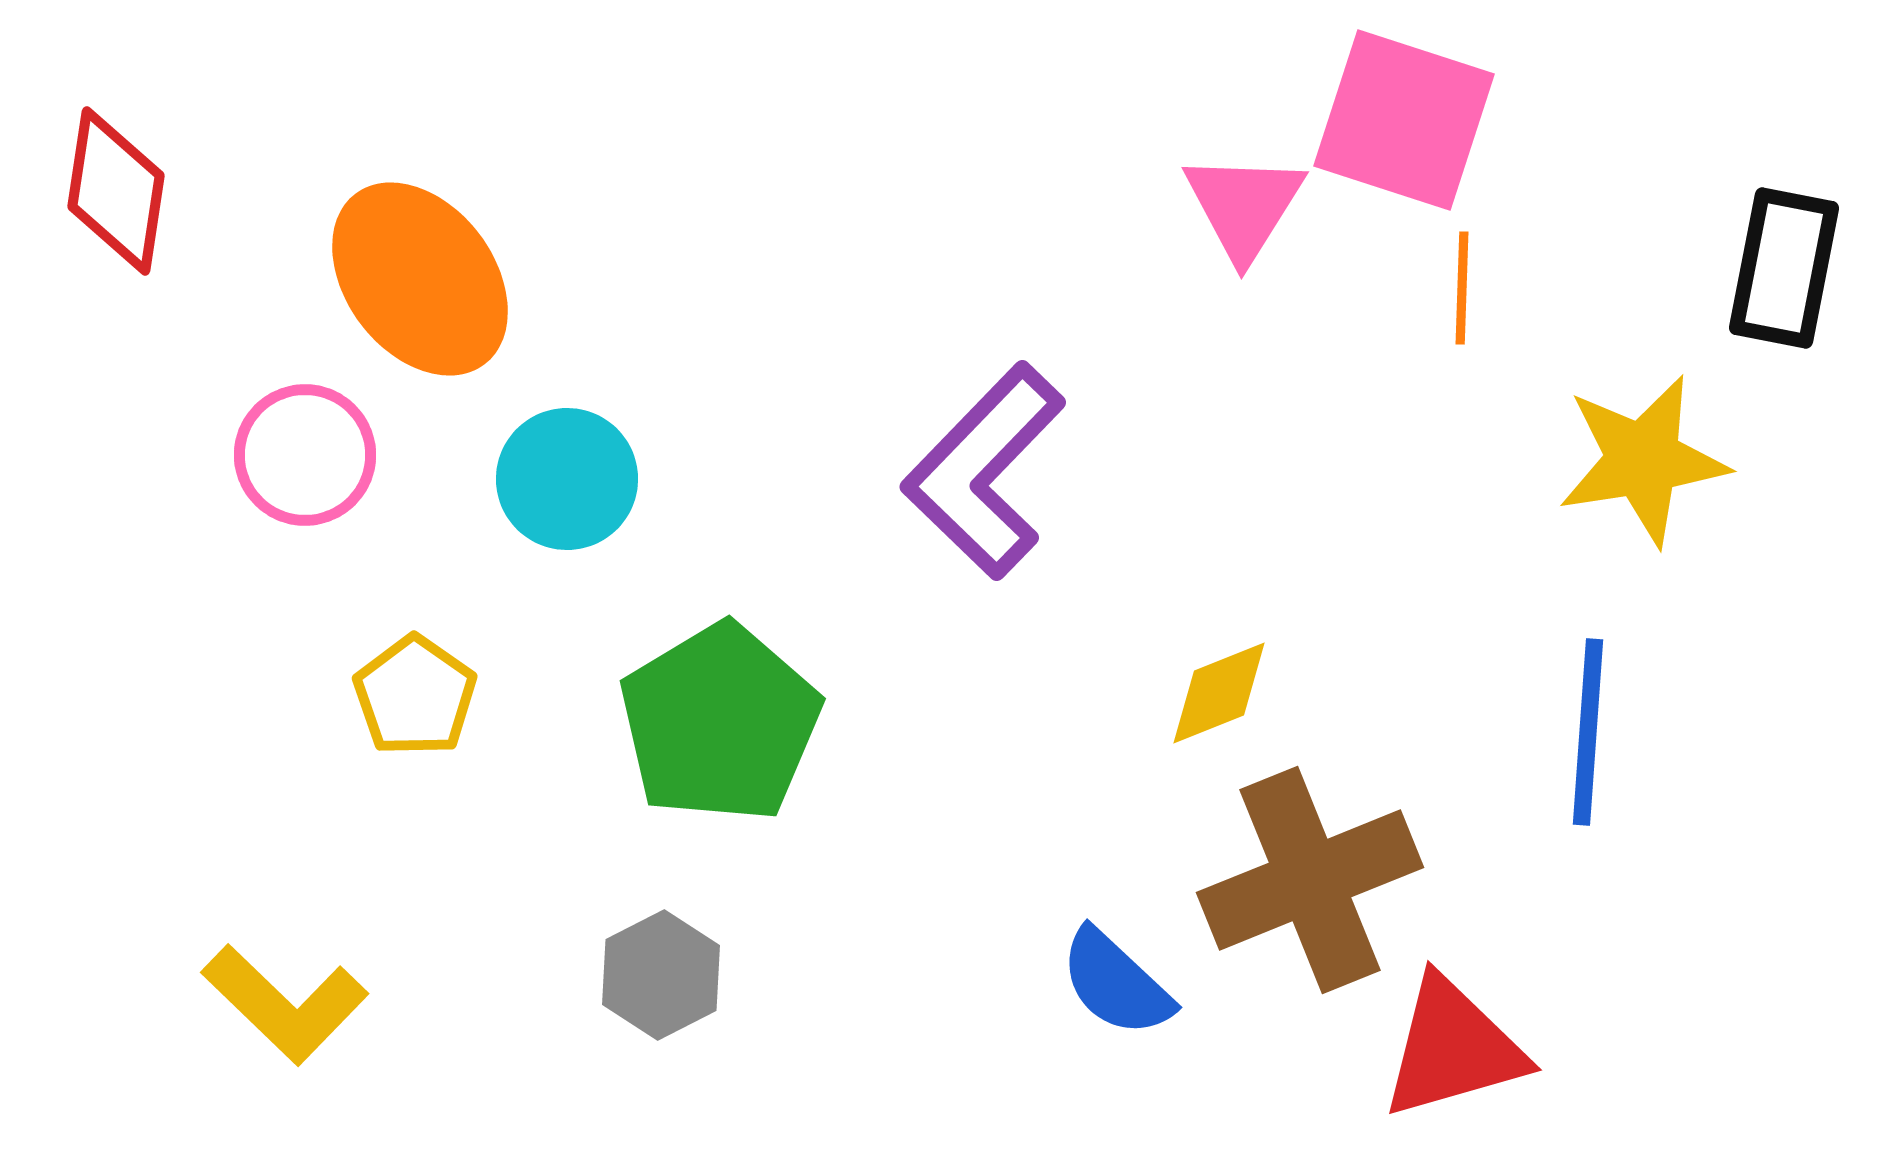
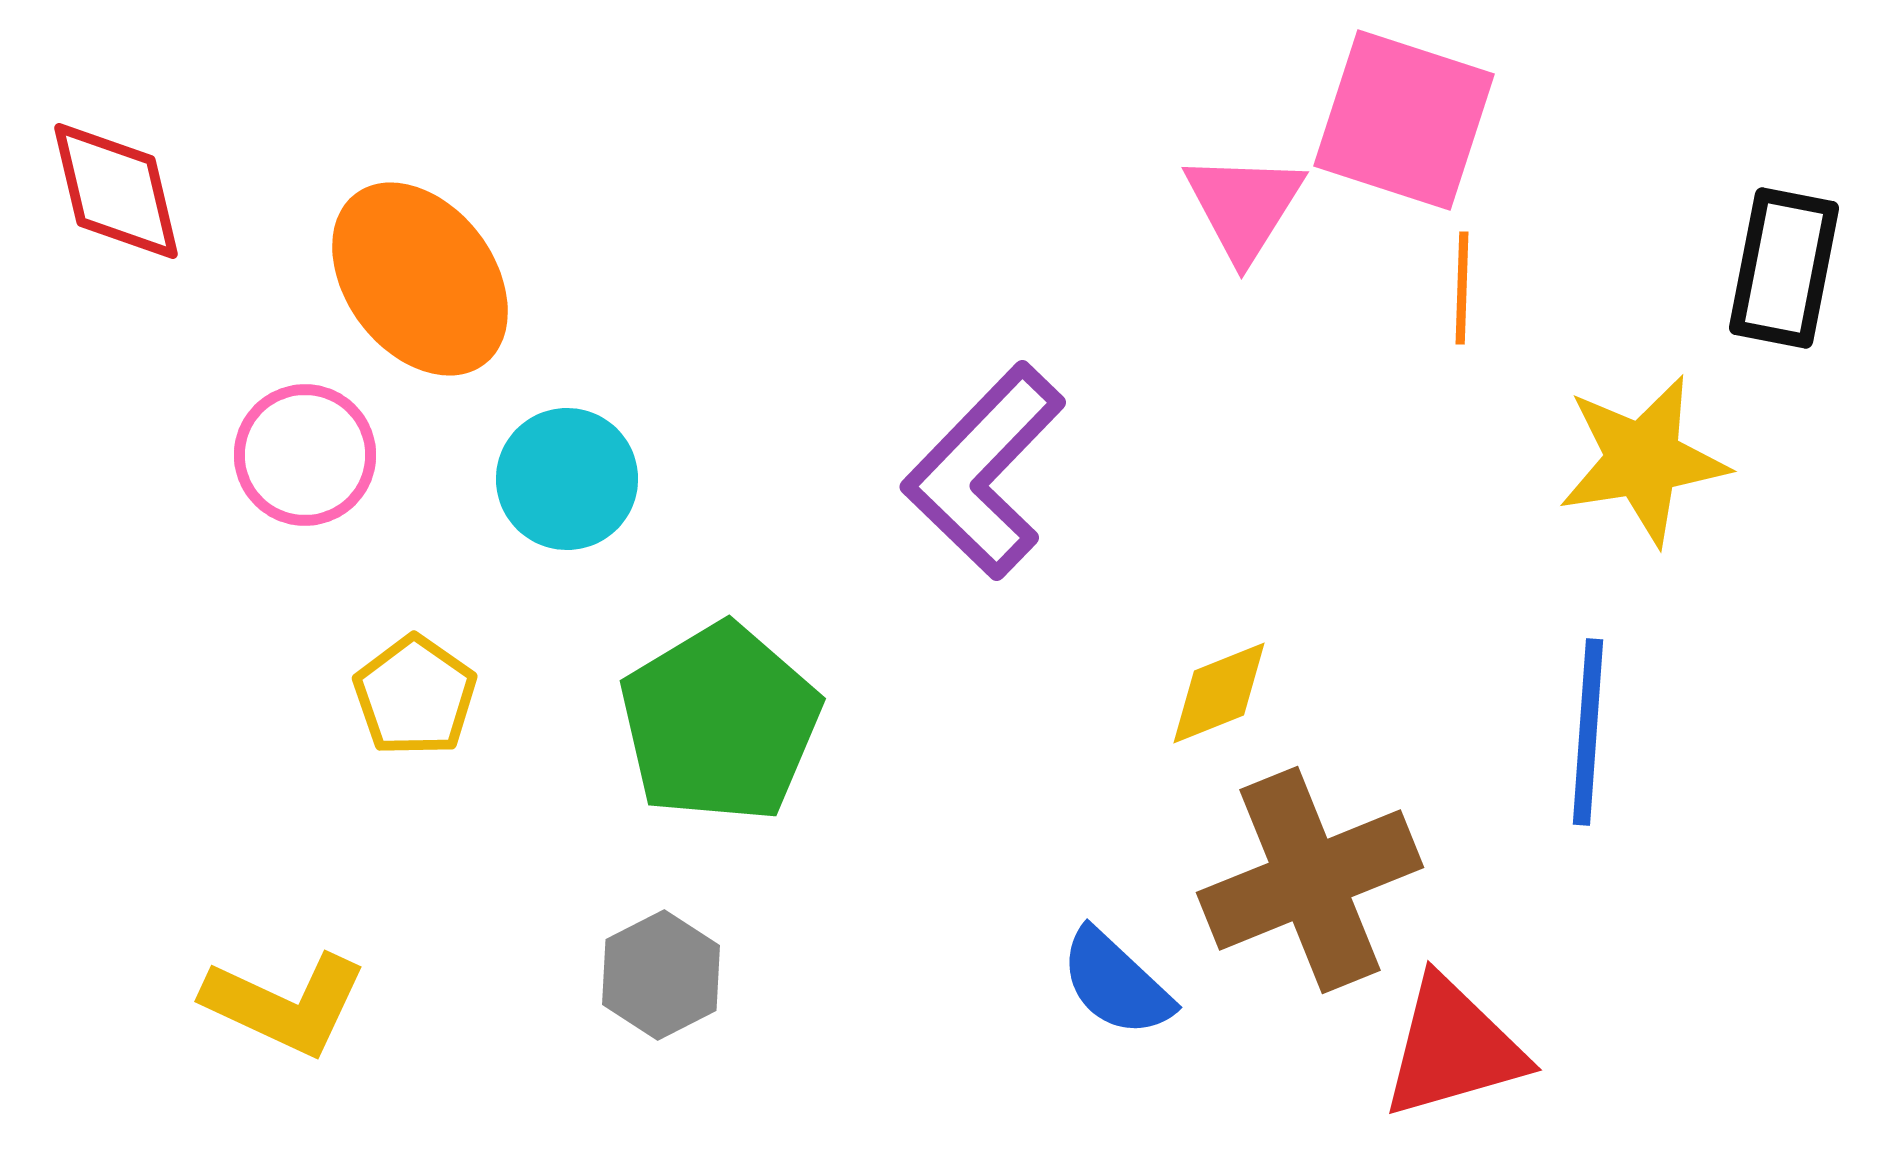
red diamond: rotated 22 degrees counterclockwise
yellow L-shape: rotated 19 degrees counterclockwise
